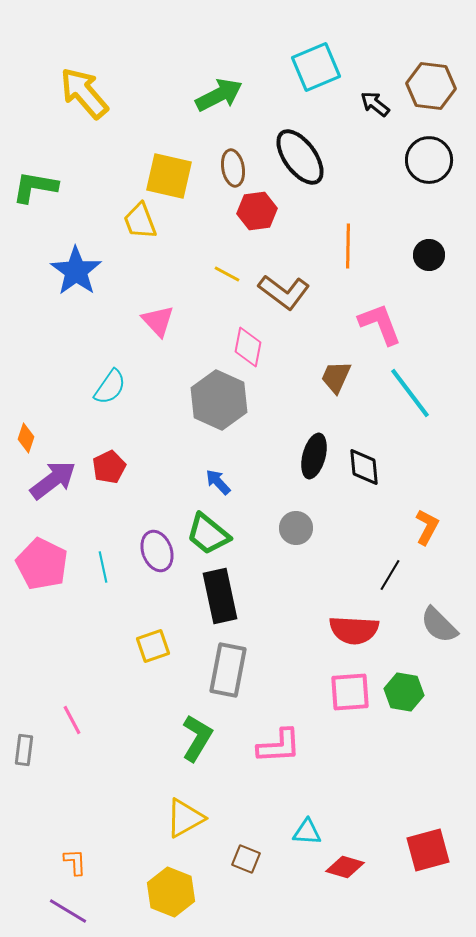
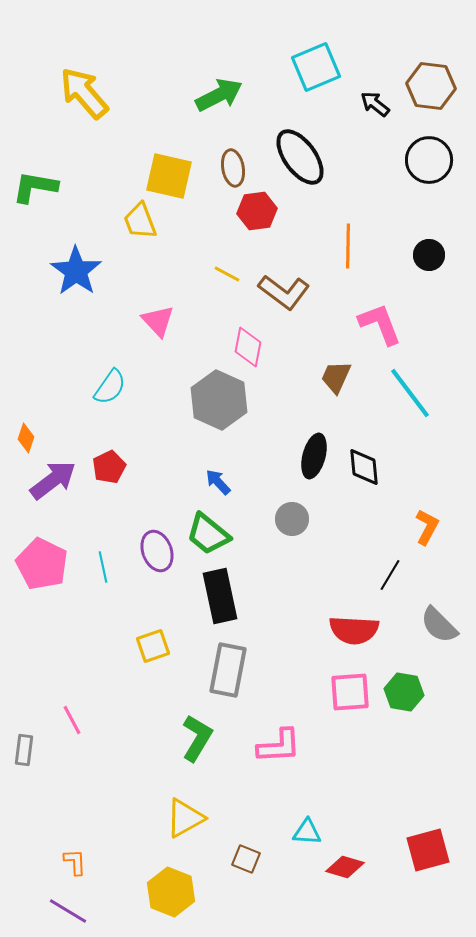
gray circle at (296, 528): moved 4 px left, 9 px up
